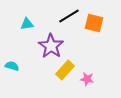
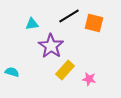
cyan triangle: moved 5 px right
cyan semicircle: moved 6 px down
pink star: moved 2 px right
